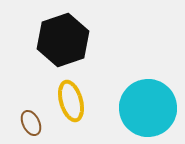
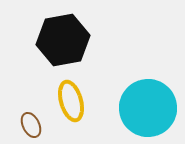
black hexagon: rotated 9 degrees clockwise
brown ellipse: moved 2 px down
